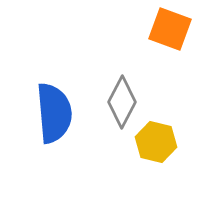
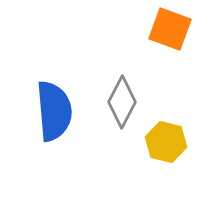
blue semicircle: moved 2 px up
yellow hexagon: moved 10 px right
